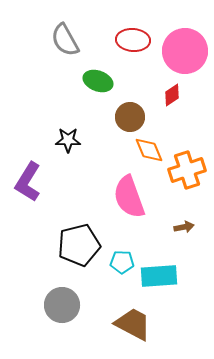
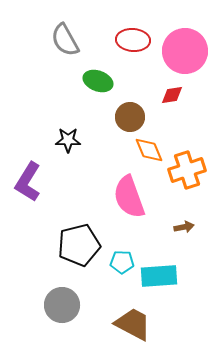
red diamond: rotated 25 degrees clockwise
